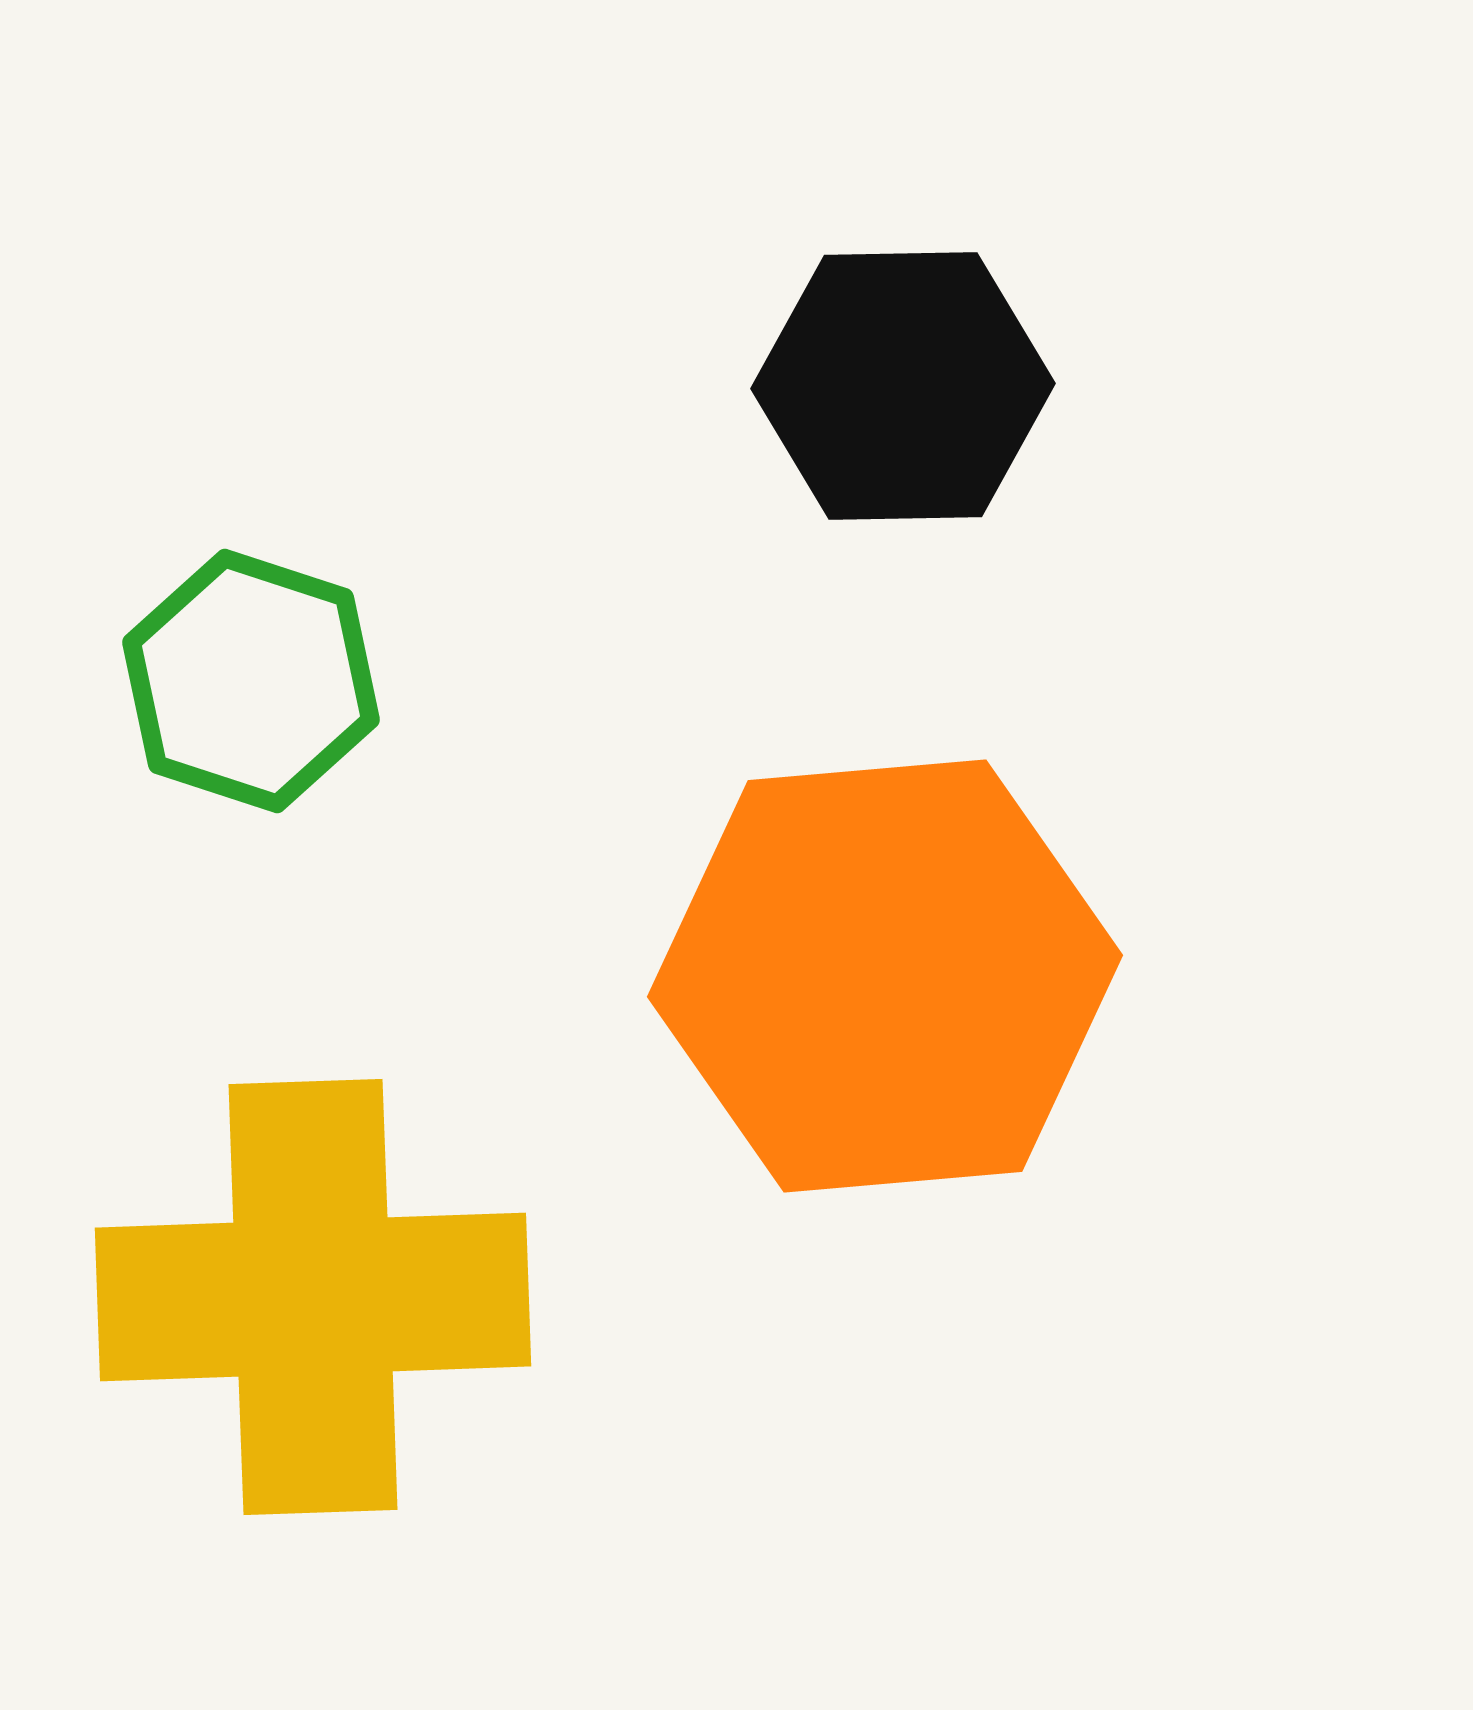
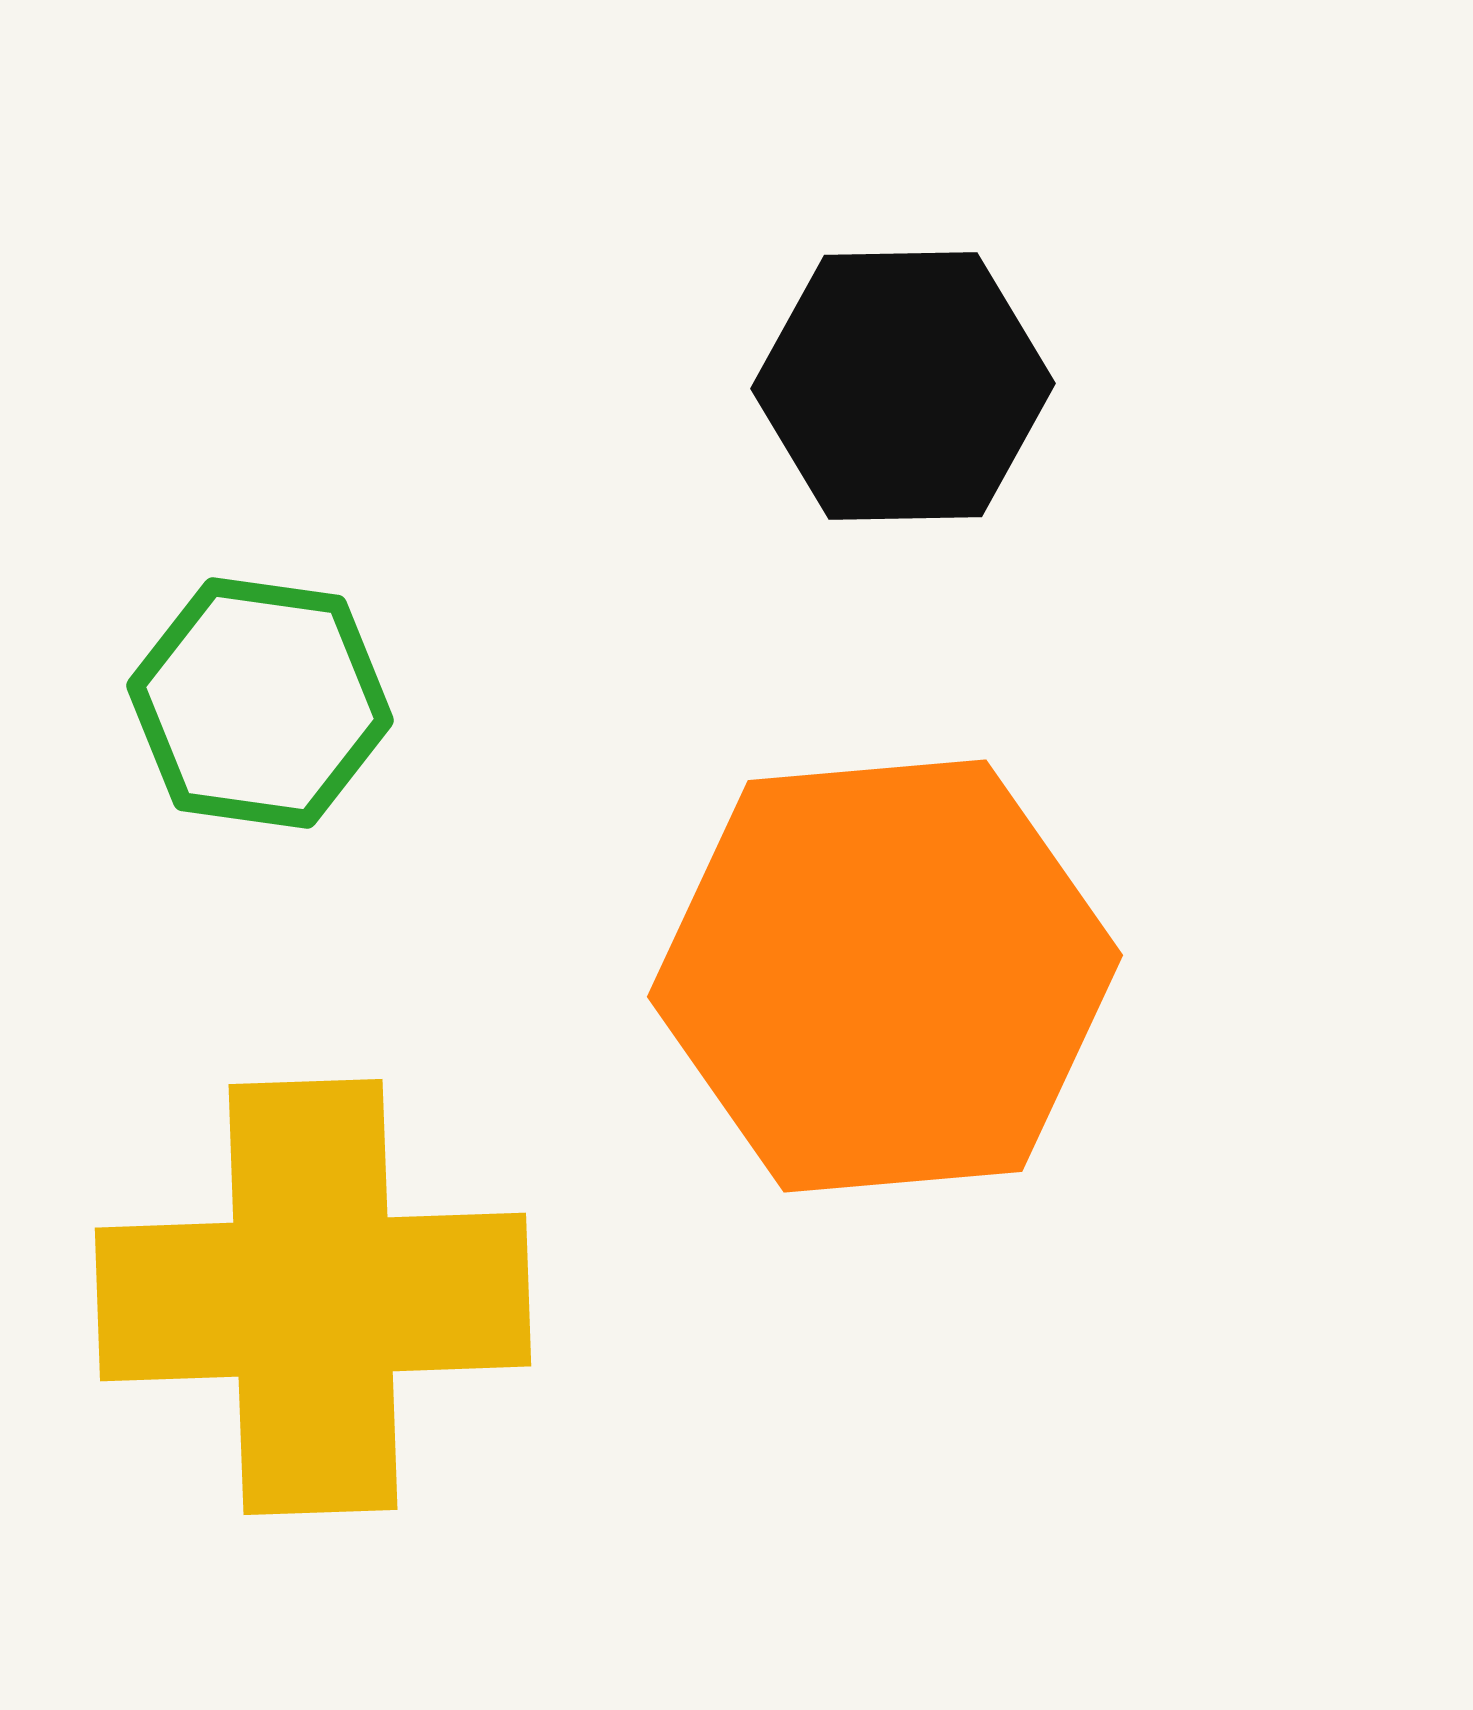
green hexagon: moved 9 px right, 22 px down; rotated 10 degrees counterclockwise
